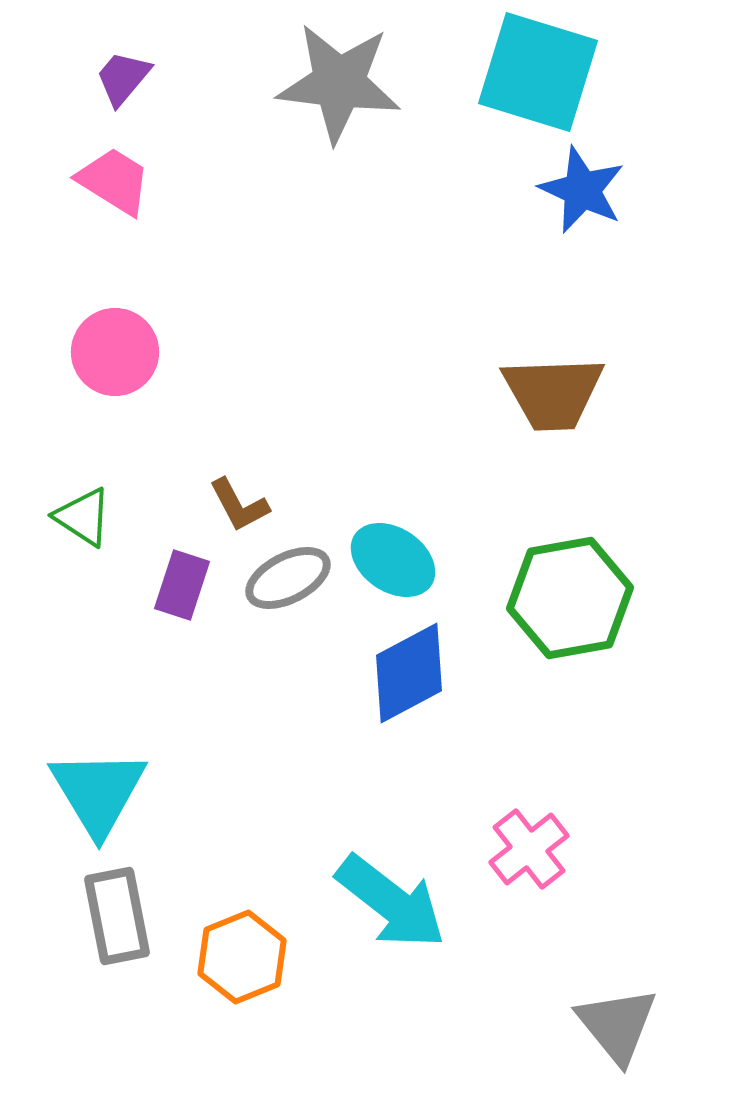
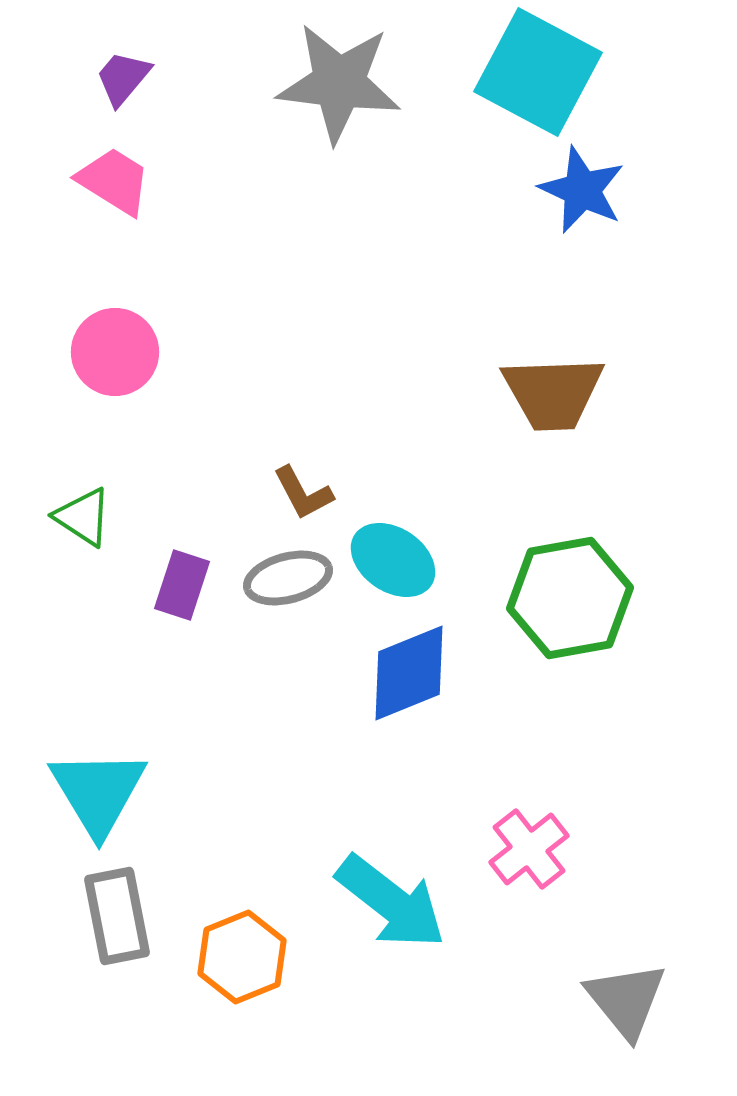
cyan square: rotated 11 degrees clockwise
brown L-shape: moved 64 px right, 12 px up
gray ellipse: rotated 12 degrees clockwise
blue diamond: rotated 6 degrees clockwise
gray triangle: moved 9 px right, 25 px up
